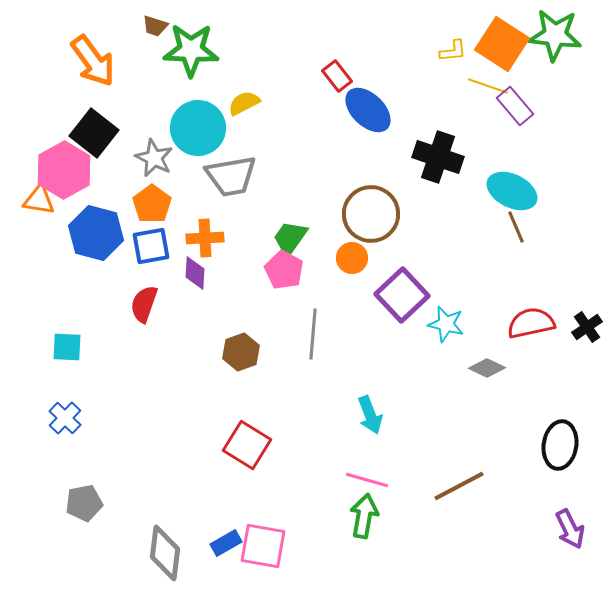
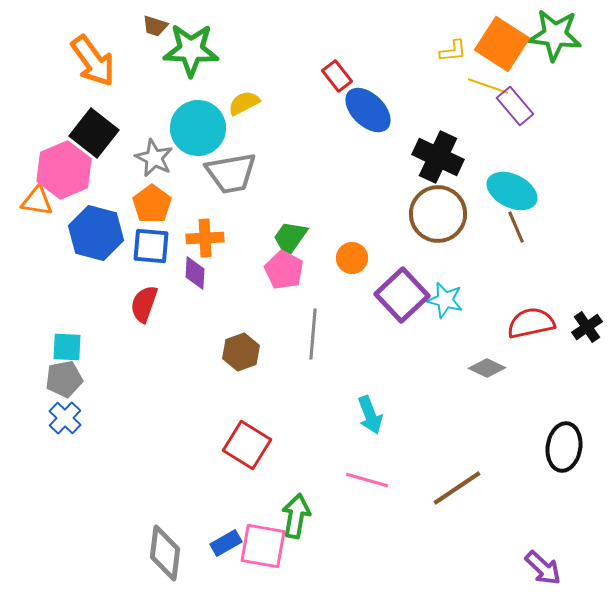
black cross at (438, 157): rotated 6 degrees clockwise
pink hexagon at (64, 170): rotated 6 degrees clockwise
gray trapezoid at (231, 176): moved 3 px up
orange triangle at (39, 200): moved 2 px left, 1 px down
brown circle at (371, 214): moved 67 px right
blue square at (151, 246): rotated 15 degrees clockwise
cyan star at (446, 324): moved 1 px left, 24 px up
black ellipse at (560, 445): moved 4 px right, 2 px down
brown line at (459, 486): moved 2 px left, 2 px down; rotated 6 degrees counterclockwise
gray pentagon at (84, 503): moved 20 px left, 124 px up
green arrow at (364, 516): moved 68 px left
purple arrow at (570, 529): moved 27 px left, 39 px down; rotated 21 degrees counterclockwise
